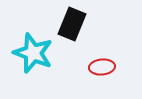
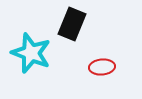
cyan star: moved 2 px left
